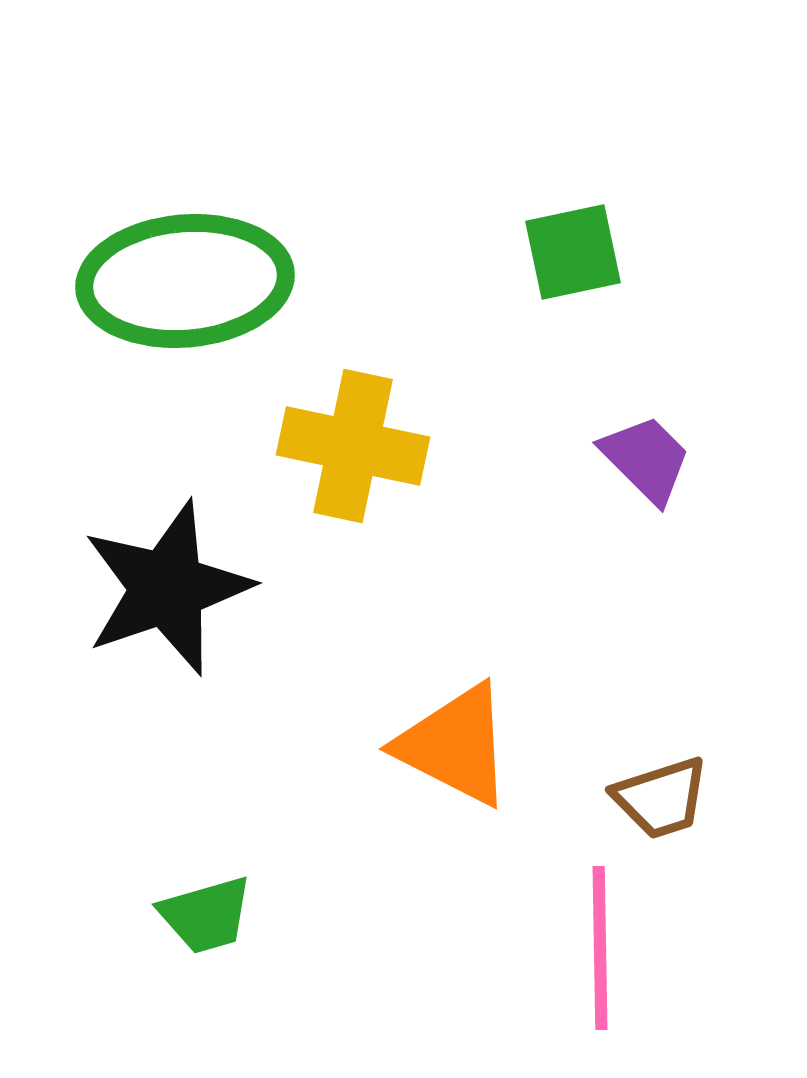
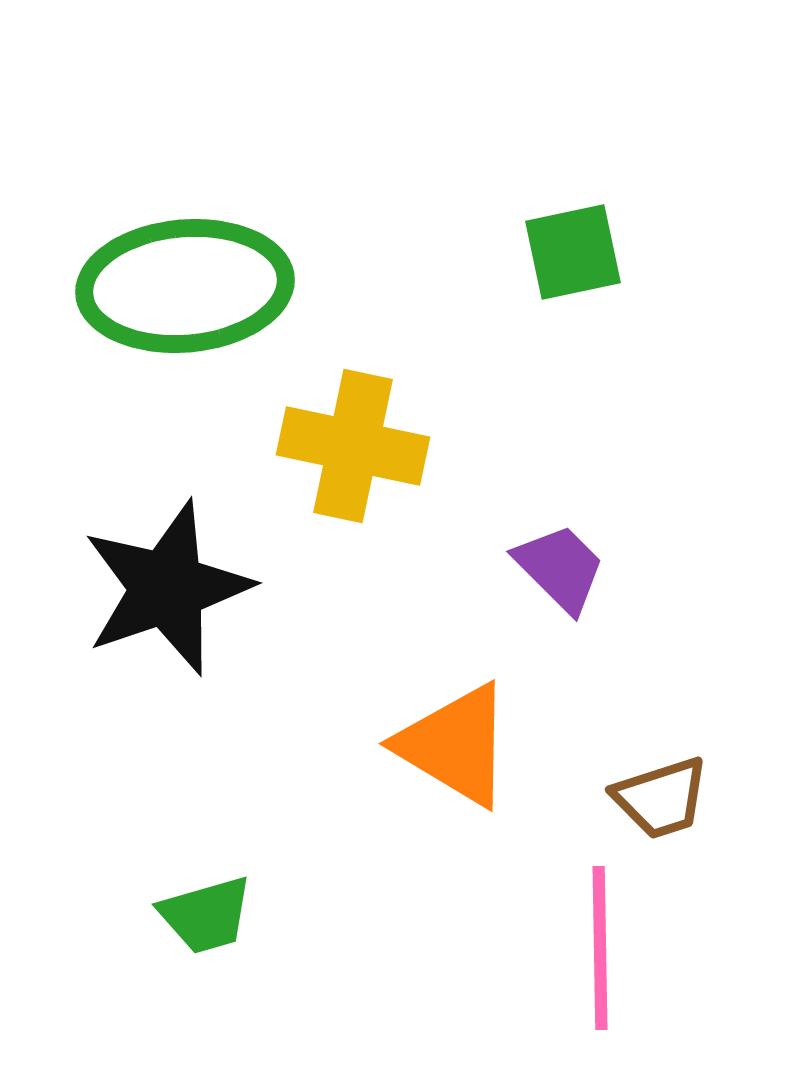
green ellipse: moved 5 px down
purple trapezoid: moved 86 px left, 109 px down
orange triangle: rotated 4 degrees clockwise
